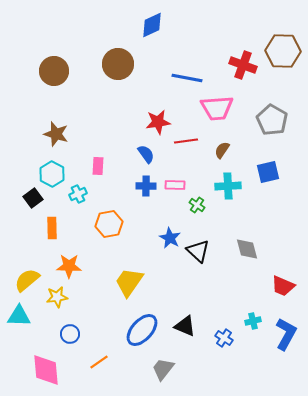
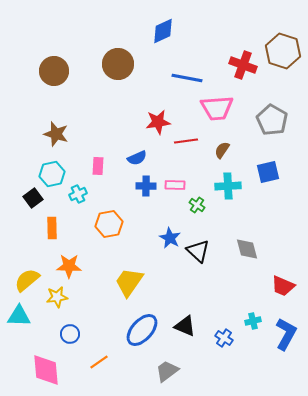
blue diamond at (152, 25): moved 11 px right, 6 px down
brown hexagon at (283, 51): rotated 16 degrees clockwise
blue semicircle at (146, 154): moved 9 px left, 4 px down; rotated 102 degrees clockwise
cyan hexagon at (52, 174): rotated 20 degrees clockwise
gray trapezoid at (163, 369): moved 4 px right, 2 px down; rotated 15 degrees clockwise
